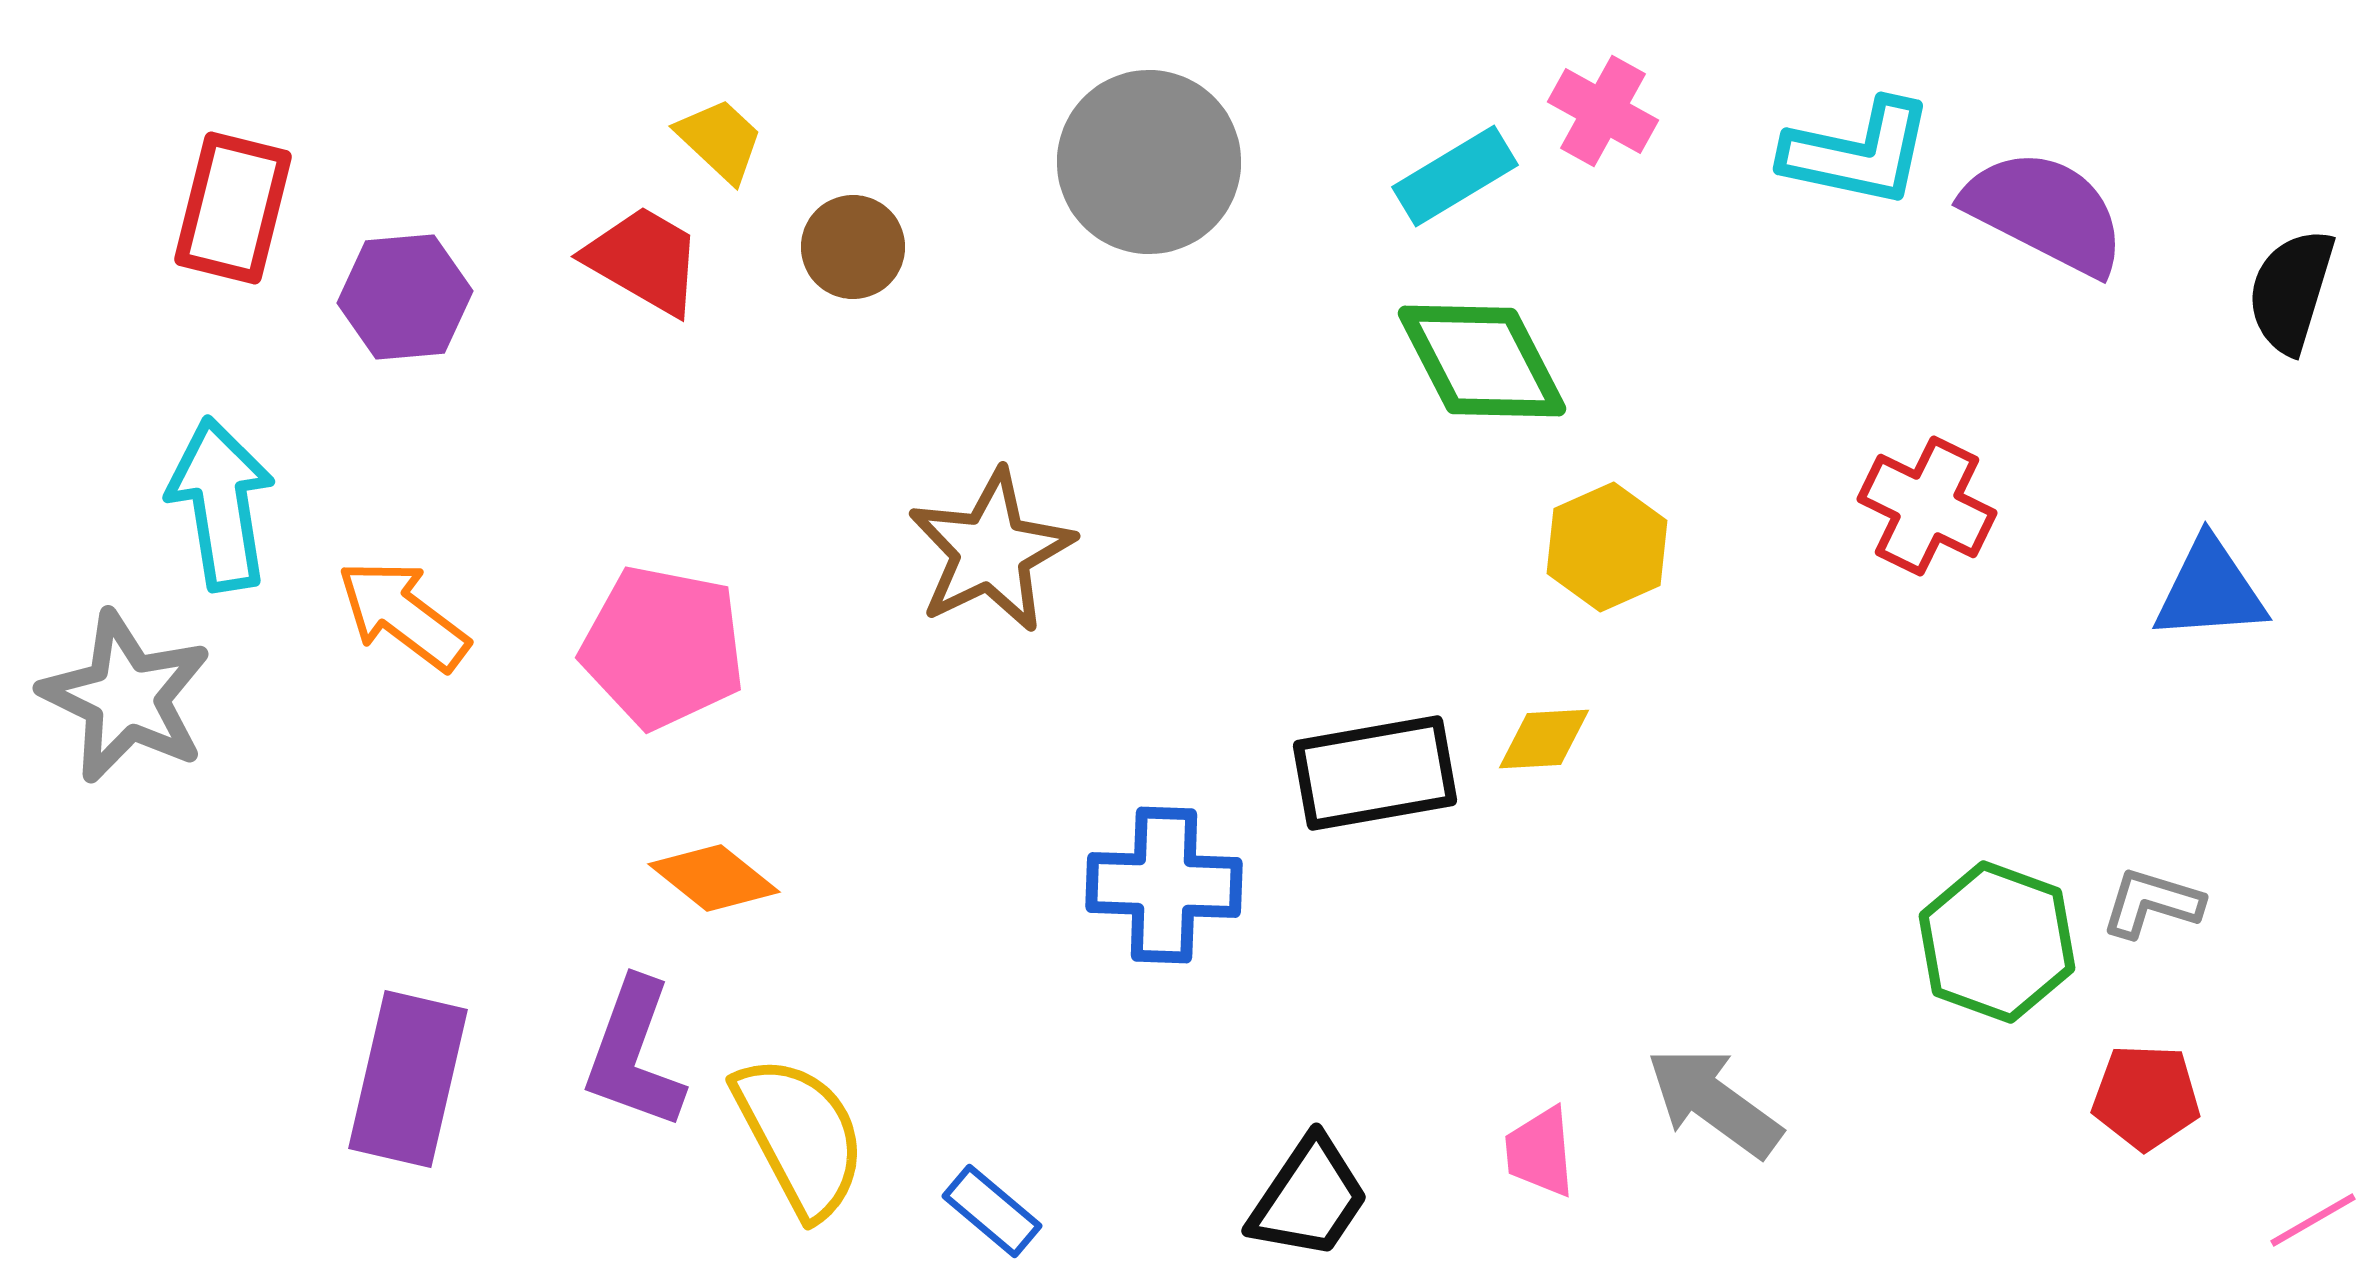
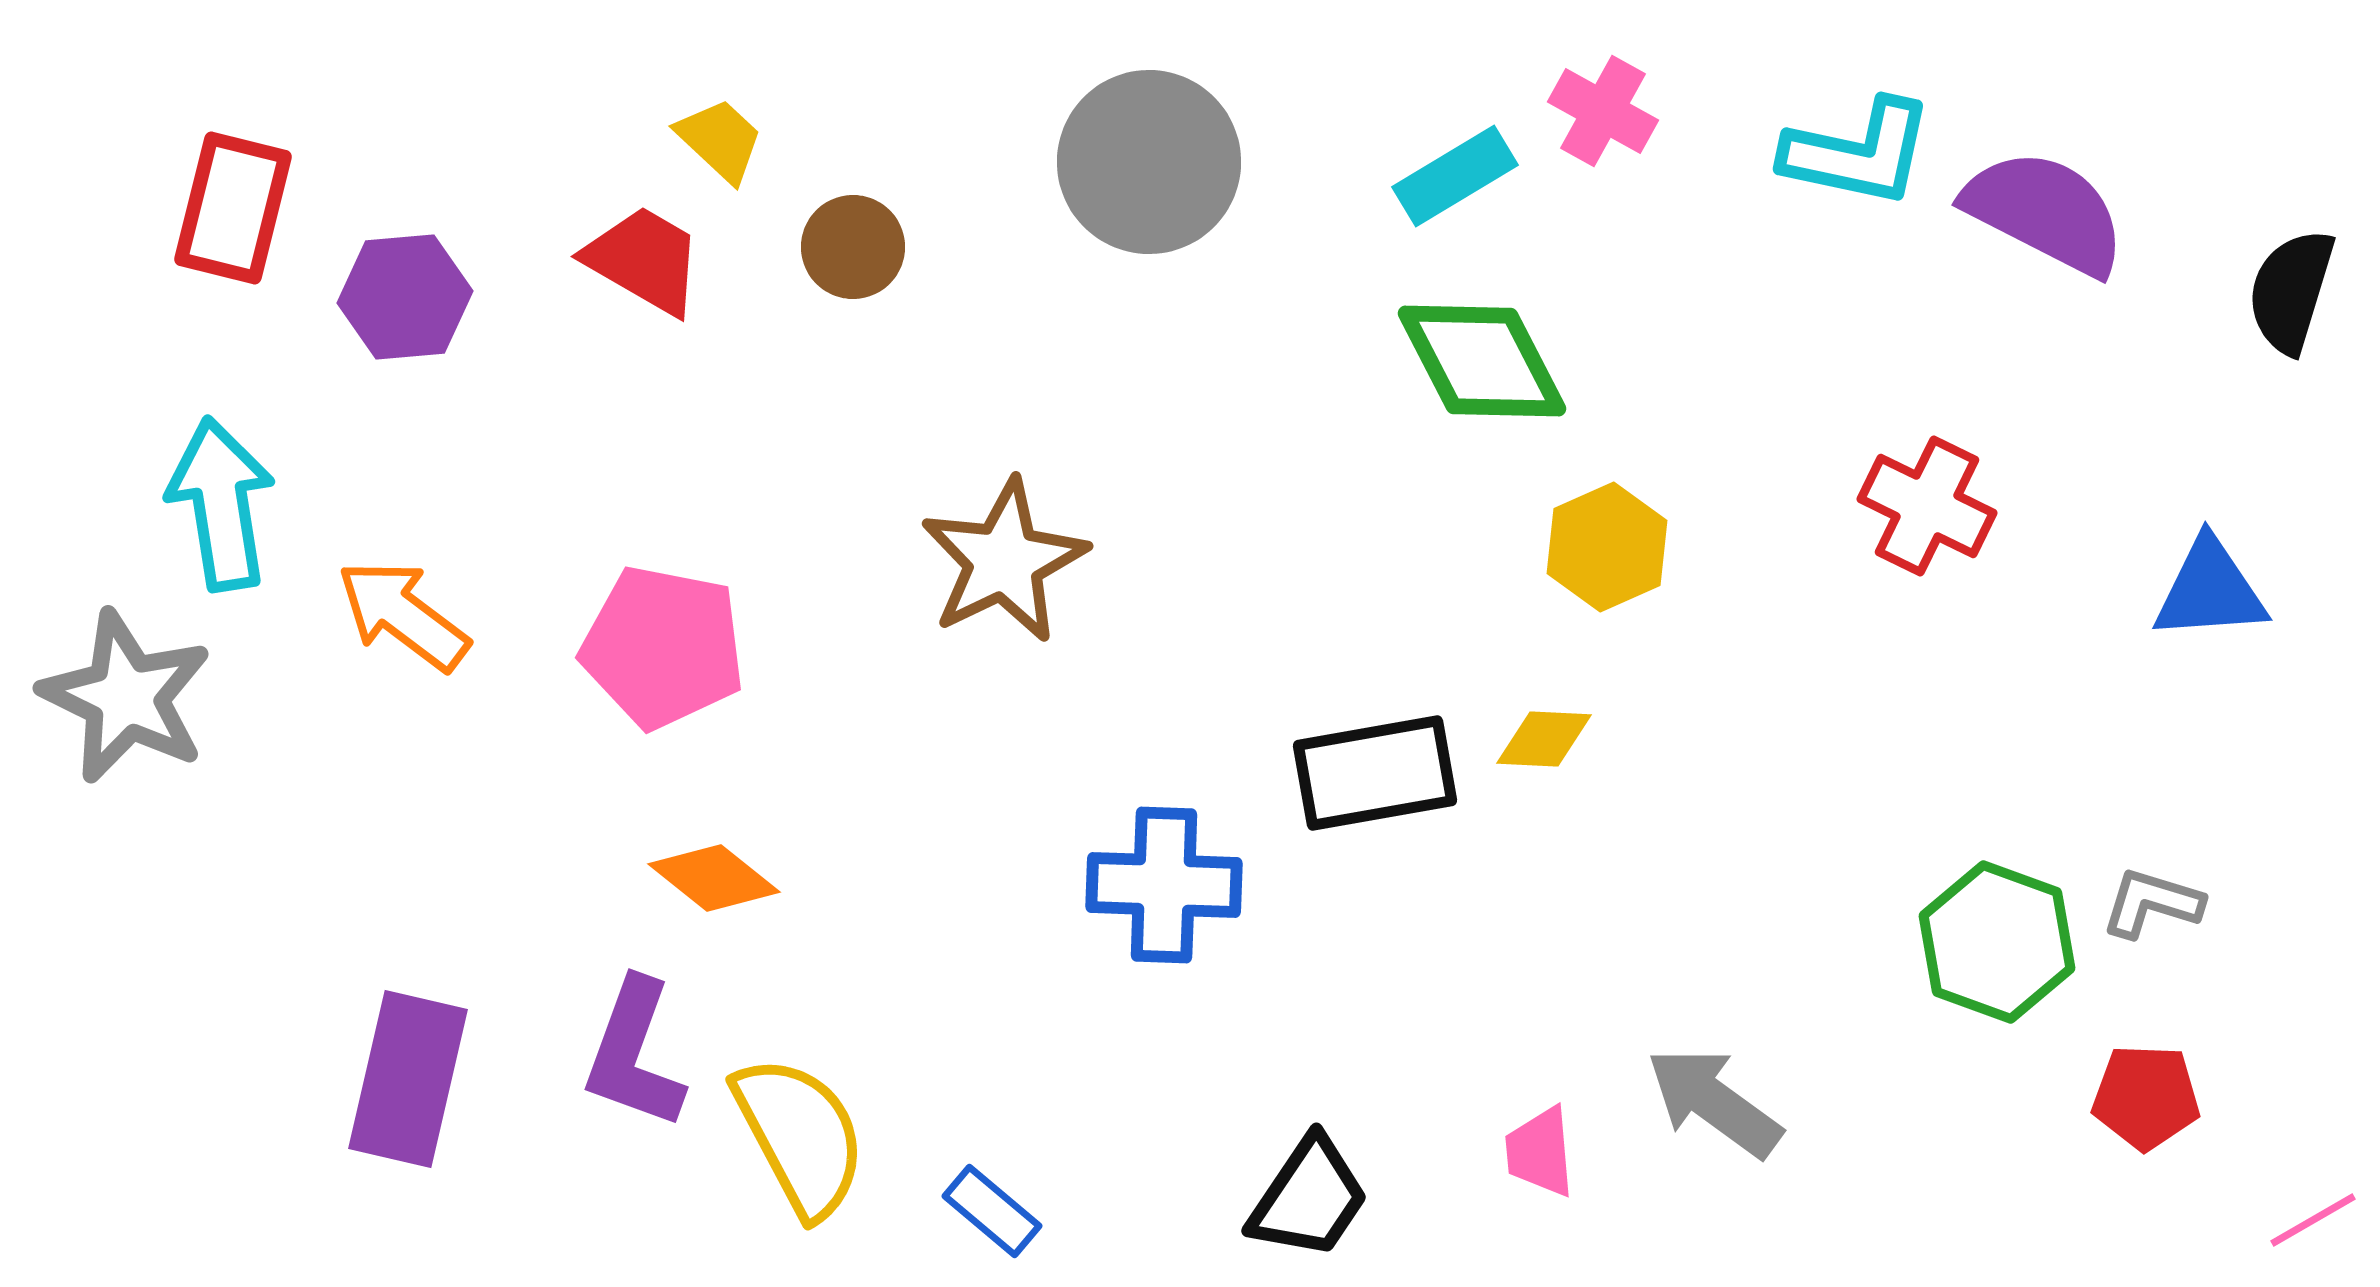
brown star: moved 13 px right, 10 px down
yellow diamond: rotated 6 degrees clockwise
